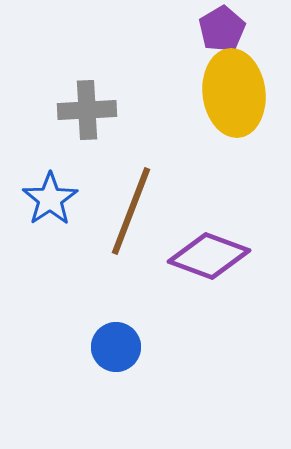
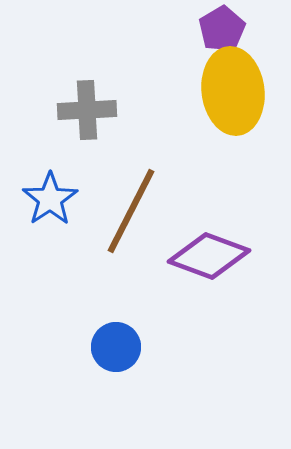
yellow ellipse: moved 1 px left, 2 px up
brown line: rotated 6 degrees clockwise
